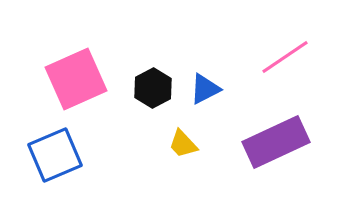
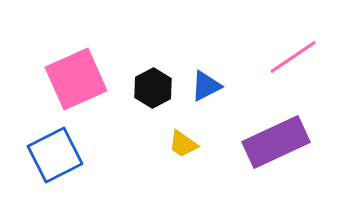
pink line: moved 8 px right
blue triangle: moved 1 px right, 3 px up
yellow trapezoid: rotated 12 degrees counterclockwise
blue square: rotated 4 degrees counterclockwise
